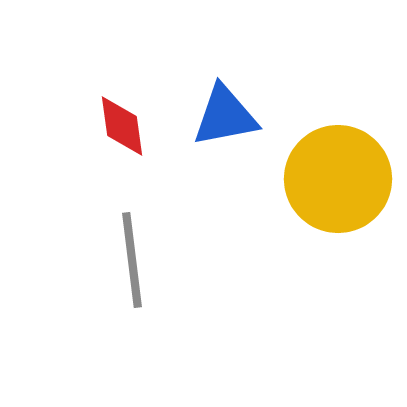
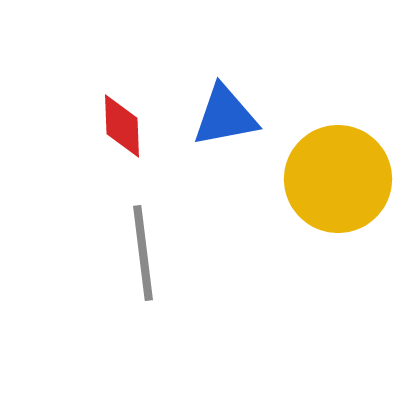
red diamond: rotated 6 degrees clockwise
gray line: moved 11 px right, 7 px up
